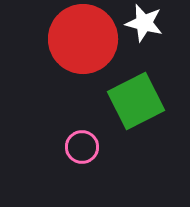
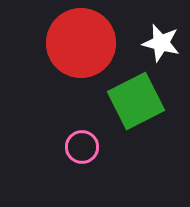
white star: moved 17 px right, 20 px down
red circle: moved 2 px left, 4 px down
